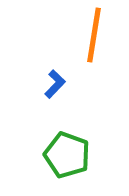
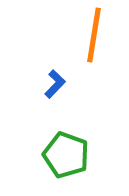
green pentagon: moved 1 px left
